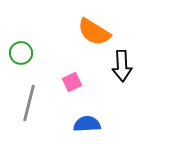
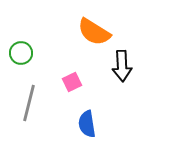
blue semicircle: rotated 96 degrees counterclockwise
